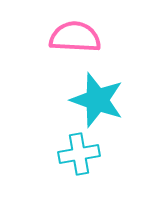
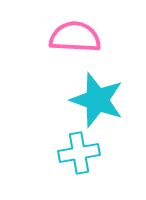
cyan cross: moved 1 px up
